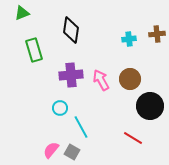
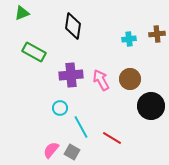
black diamond: moved 2 px right, 4 px up
green rectangle: moved 2 px down; rotated 45 degrees counterclockwise
black circle: moved 1 px right
red line: moved 21 px left
